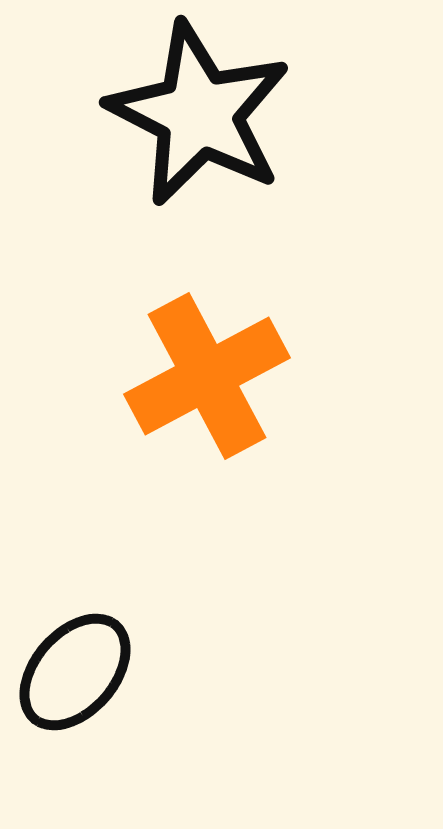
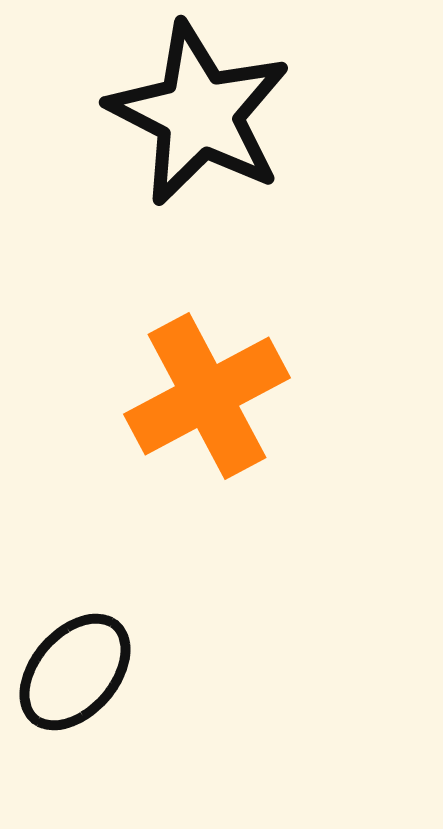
orange cross: moved 20 px down
